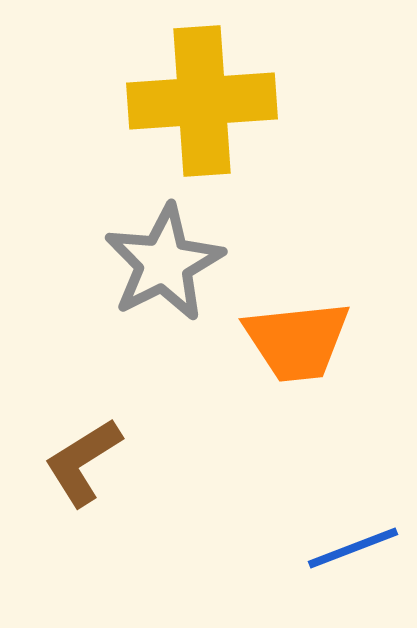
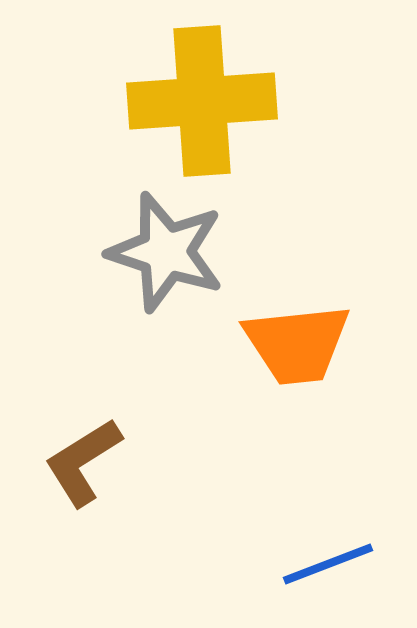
gray star: moved 2 px right, 11 px up; rotated 27 degrees counterclockwise
orange trapezoid: moved 3 px down
blue line: moved 25 px left, 16 px down
